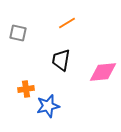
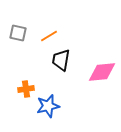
orange line: moved 18 px left, 13 px down
pink diamond: moved 1 px left
